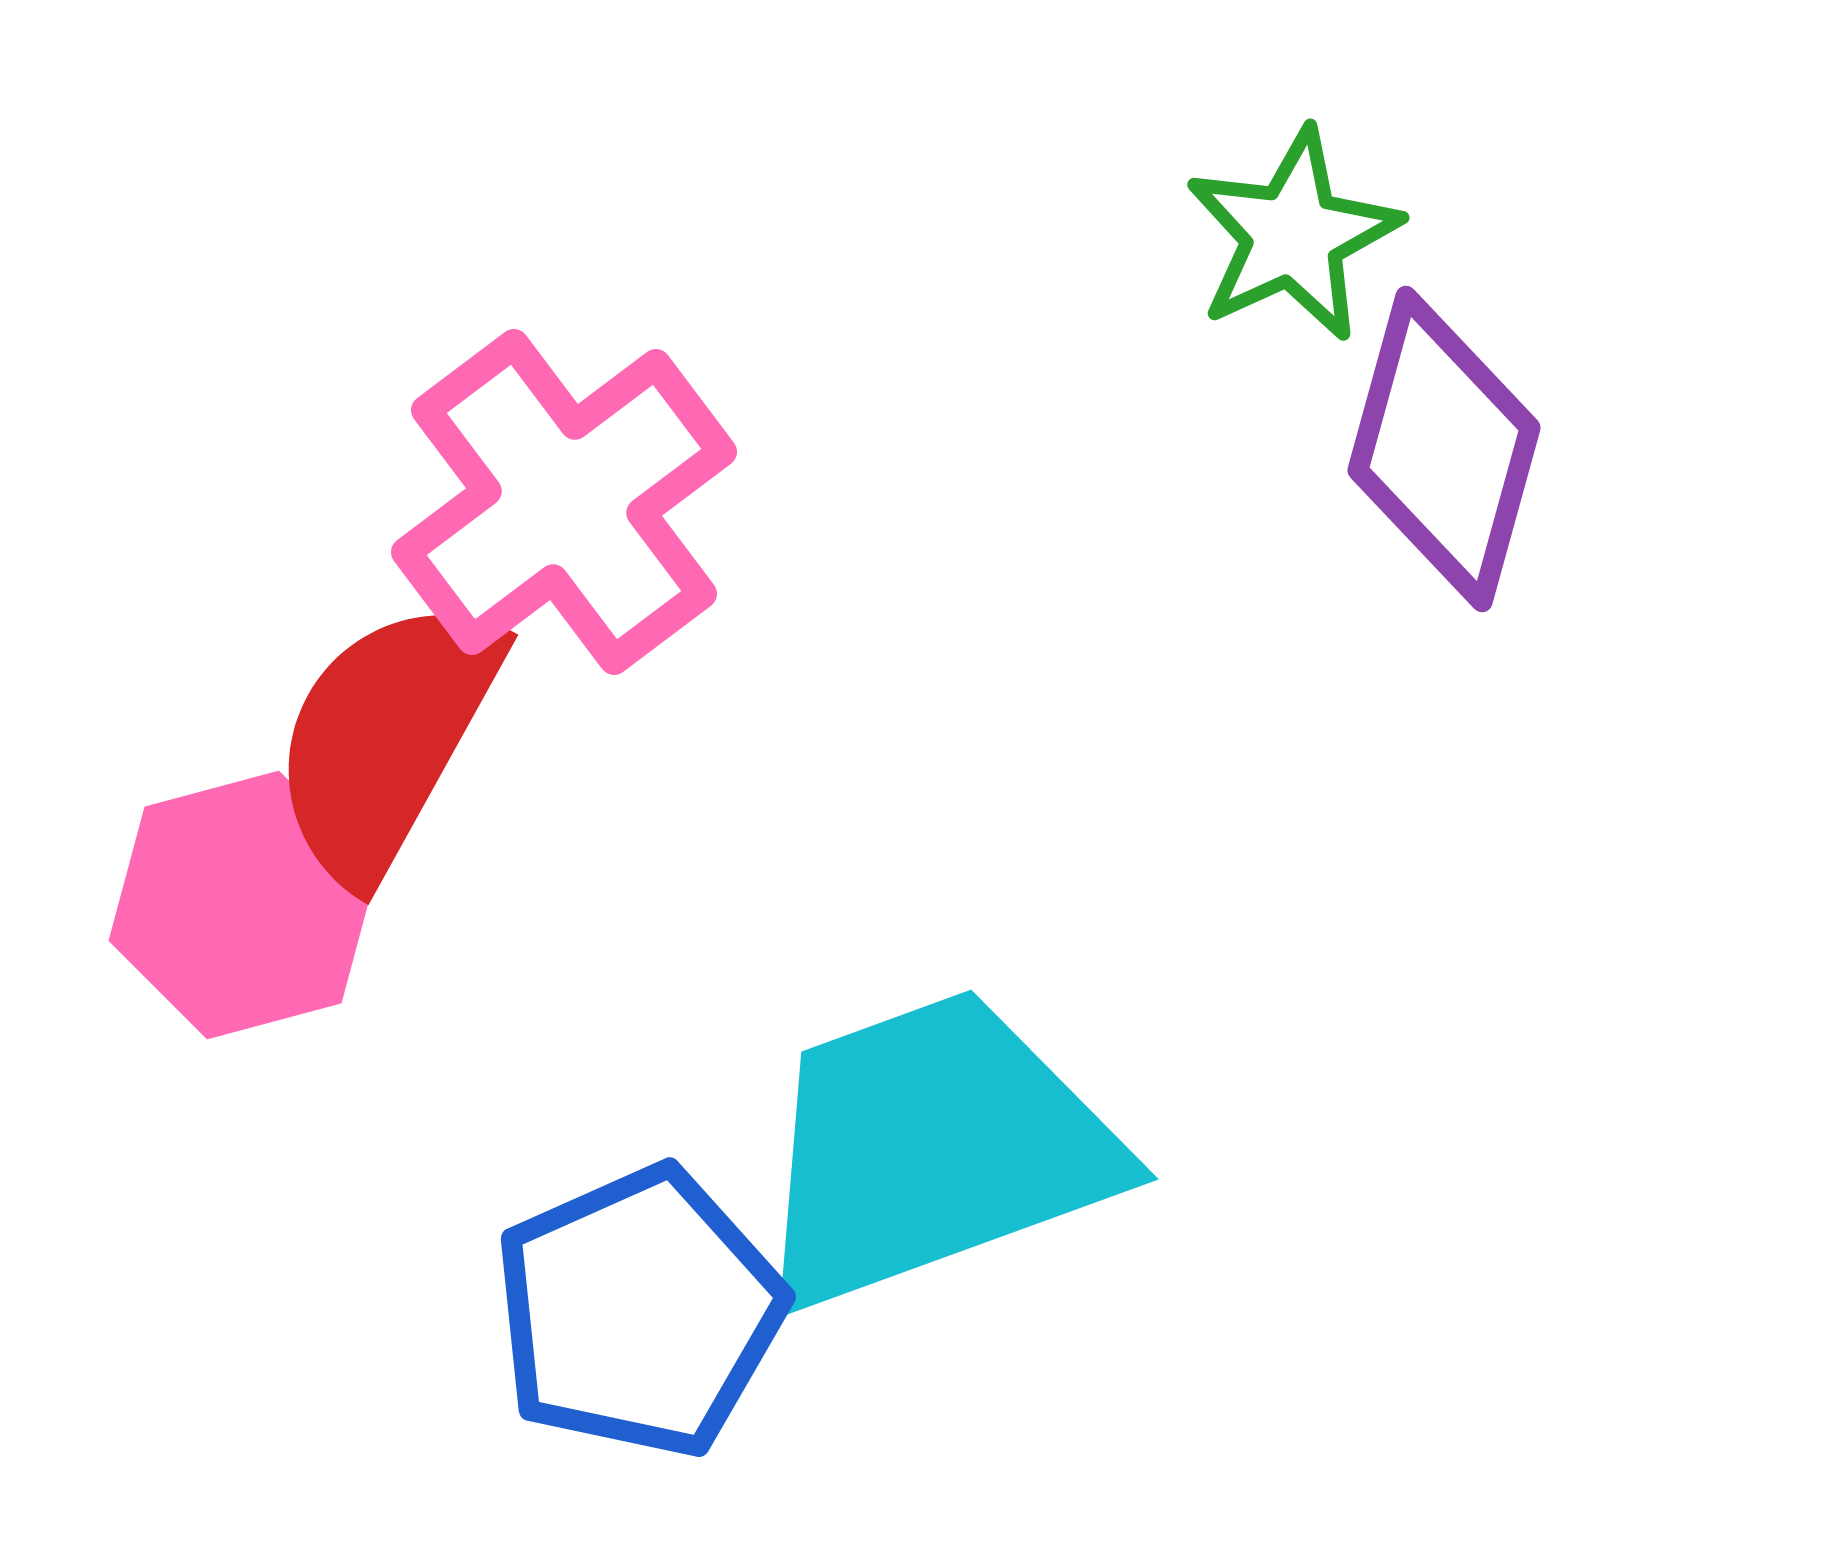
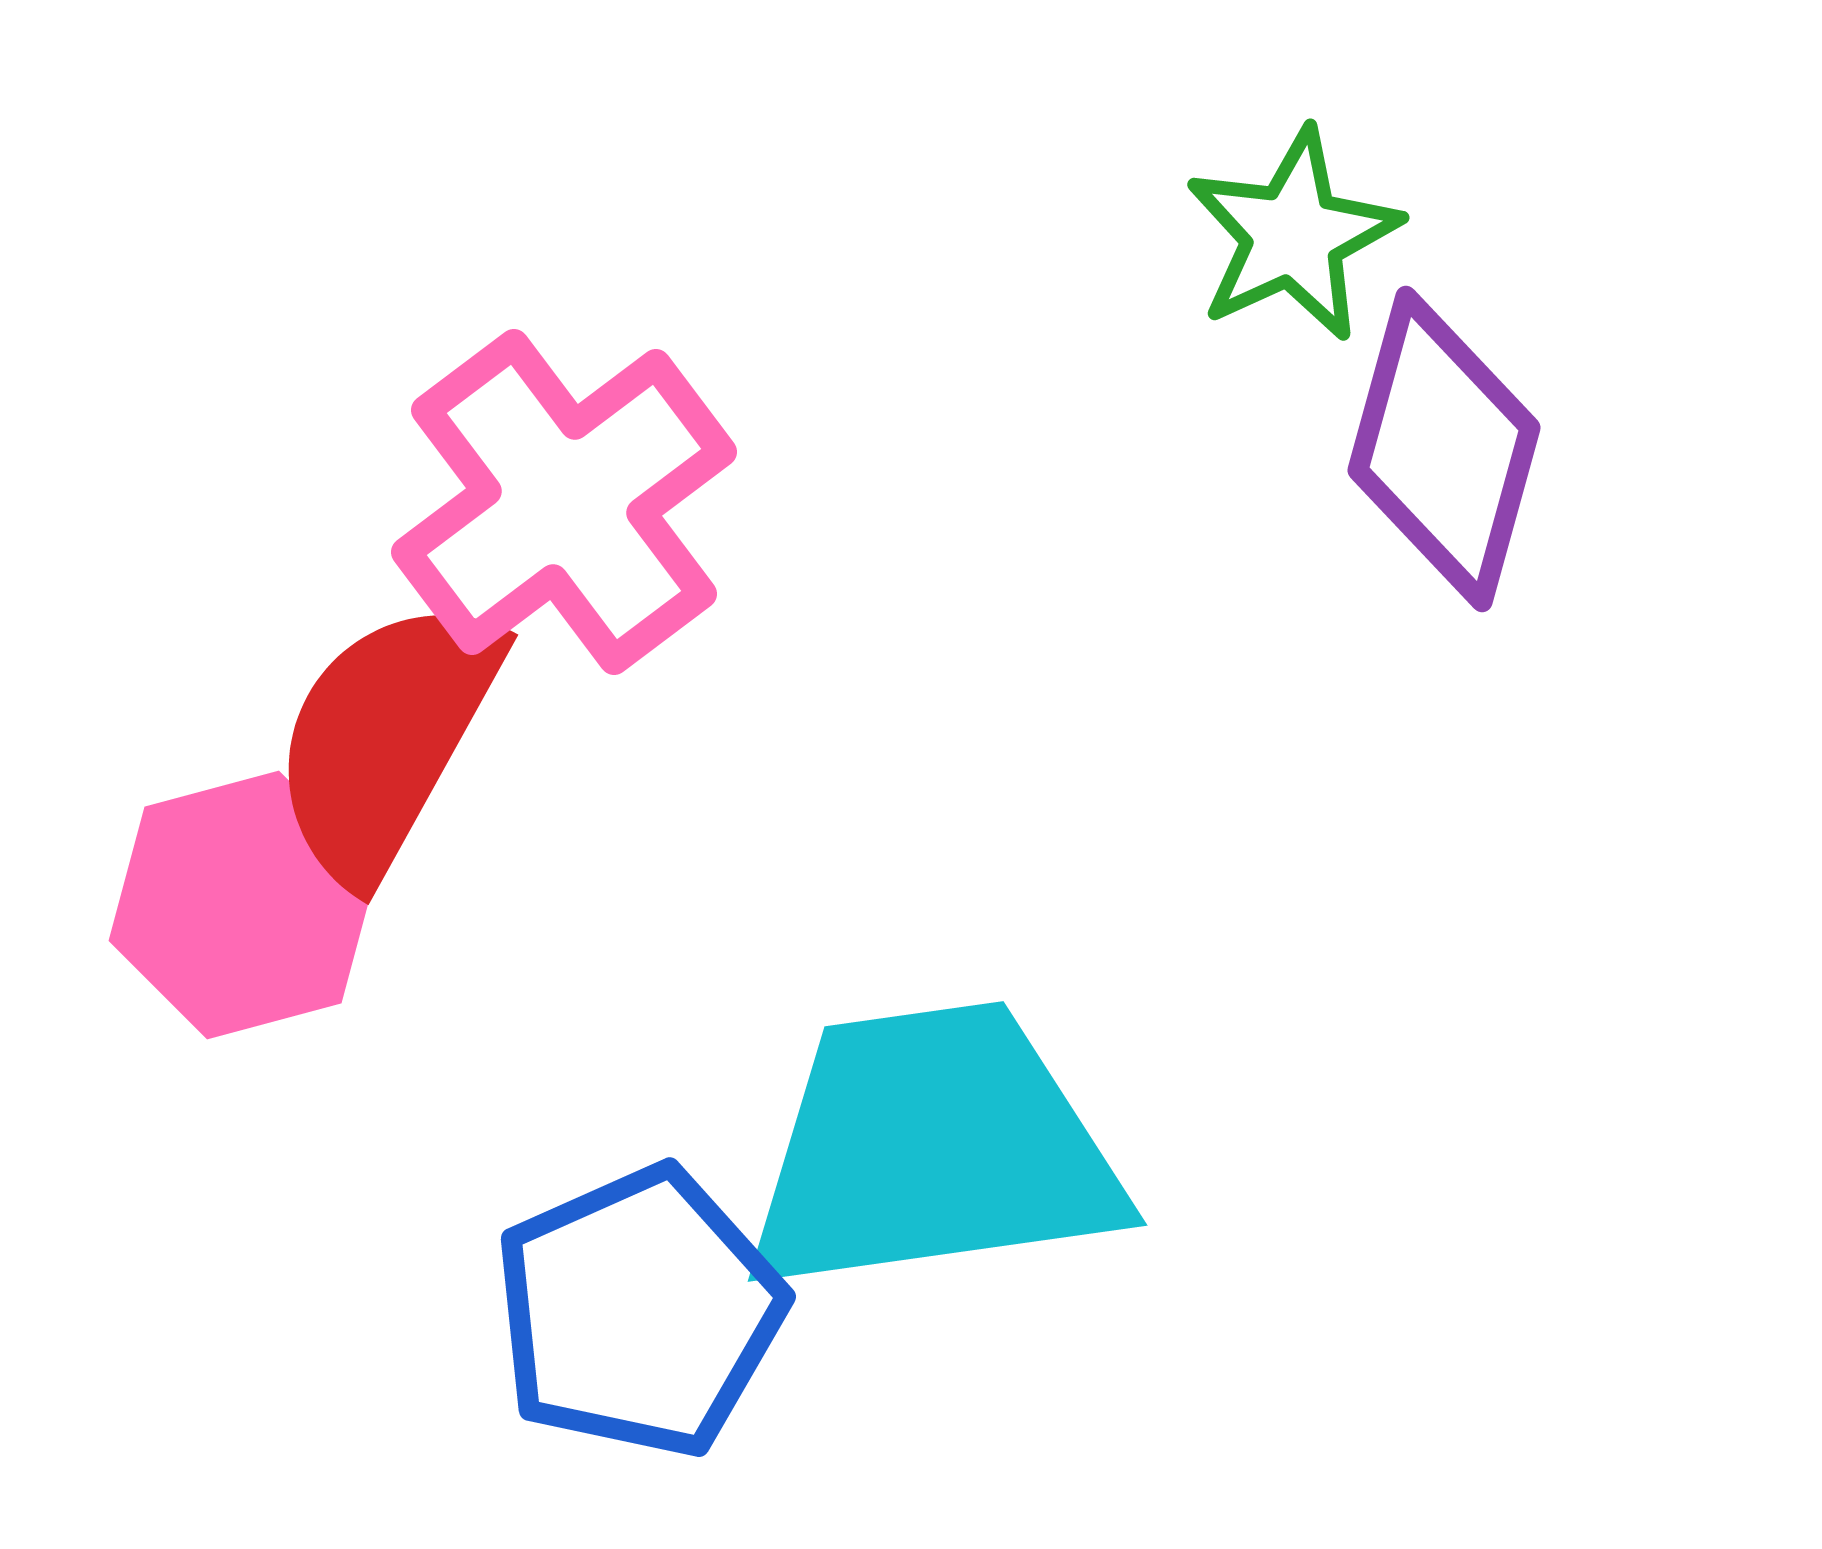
cyan trapezoid: rotated 12 degrees clockwise
